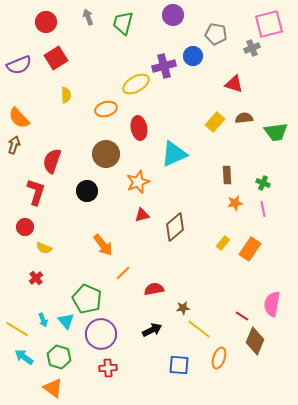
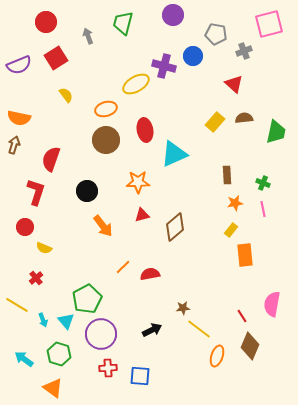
gray arrow at (88, 17): moved 19 px down
gray cross at (252, 48): moved 8 px left, 3 px down
purple cross at (164, 66): rotated 30 degrees clockwise
red triangle at (234, 84): rotated 24 degrees clockwise
yellow semicircle at (66, 95): rotated 35 degrees counterclockwise
orange semicircle at (19, 118): rotated 35 degrees counterclockwise
red ellipse at (139, 128): moved 6 px right, 2 px down
green trapezoid at (276, 132): rotated 70 degrees counterclockwise
brown circle at (106, 154): moved 14 px up
red semicircle at (52, 161): moved 1 px left, 2 px up
orange star at (138, 182): rotated 20 degrees clockwise
yellow rectangle at (223, 243): moved 8 px right, 13 px up
orange arrow at (103, 245): moved 19 px up
orange rectangle at (250, 249): moved 5 px left, 6 px down; rotated 40 degrees counterclockwise
orange line at (123, 273): moved 6 px up
red semicircle at (154, 289): moved 4 px left, 15 px up
green pentagon at (87, 299): rotated 20 degrees clockwise
red line at (242, 316): rotated 24 degrees clockwise
yellow line at (17, 329): moved 24 px up
brown diamond at (255, 341): moved 5 px left, 5 px down
cyan arrow at (24, 357): moved 2 px down
green hexagon at (59, 357): moved 3 px up
orange ellipse at (219, 358): moved 2 px left, 2 px up
blue square at (179, 365): moved 39 px left, 11 px down
